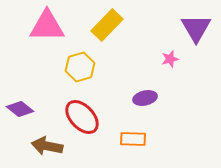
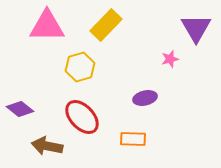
yellow rectangle: moved 1 px left
